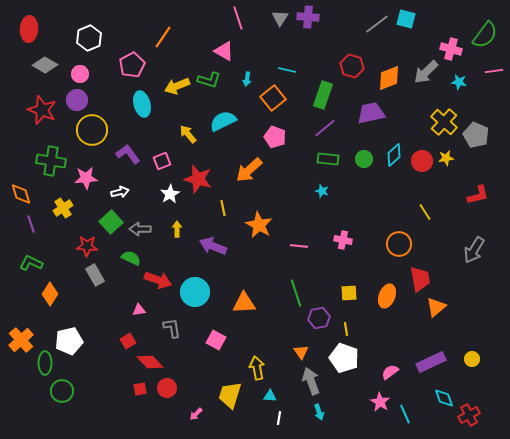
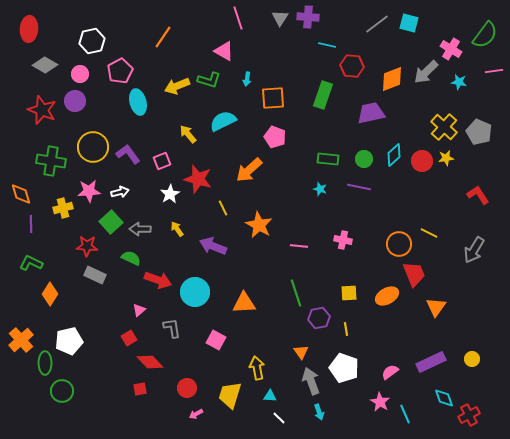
cyan square at (406, 19): moved 3 px right, 4 px down
white hexagon at (89, 38): moved 3 px right, 3 px down; rotated 10 degrees clockwise
pink cross at (451, 49): rotated 15 degrees clockwise
pink pentagon at (132, 65): moved 12 px left, 6 px down
red hexagon at (352, 66): rotated 10 degrees counterclockwise
cyan line at (287, 70): moved 40 px right, 25 px up
orange diamond at (389, 78): moved 3 px right, 1 px down
orange square at (273, 98): rotated 35 degrees clockwise
purple circle at (77, 100): moved 2 px left, 1 px down
cyan ellipse at (142, 104): moved 4 px left, 2 px up
yellow cross at (444, 122): moved 5 px down
purple line at (325, 128): moved 34 px right, 59 px down; rotated 50 degrees clockwise
yellow circle at (92, 130): moved 1 px right, 17 px down
gray pentagon at (476, 135): moved 3 px right, 3 px up
pink star at (86, 178): moved 3 px right, 13 px down
cyan star at (322, 191): moved 2 px left, 2 px up
red L-shape at (478, 195): rotated 110 degrees counterclockwise
yellow cross at (63, 208): rotated 18 degrees clockwise
yellow line at (223, 208): rotated 14 degrees counterclockwise
yellow line at (425, 212): moved 4 px right, 21 px down; rotated 30 degrees counterclockwise
purple line at (31, 224): rotated 18 degrees clockwise
yellow arrow at (177, 229): rotated 35 degrees counterclockwise
gray rectangle at (95, 275): rotated 35 degrees counterclockwise
red trapezoid at (420, 279): moved 6 px left, 5 px up; rotated 12 degrees counterclockwise
orange ellipse at (387, 296): rotated 40 degrees clockwise
orange triangle at (436, 307): rotated 15 degrees counterclockwise
pink triangle at (139, 310): rotated 32 degrees counterclockwise
red square at (128, 341): moved 1 px right, 3 px up
white pentagon at (344, 358): moved 10 px down
red circle at (167, 388): moved 20 px right
pink arrow at (196, 414): rotated 16 degrees clockwise
white line at (279, 418): rotated 56 degrees counterclockwise
